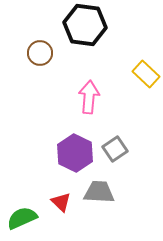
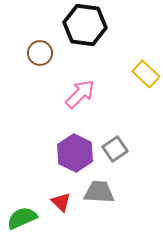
pink arrow: moved 9 px left, 3 px up; rotated 40 degrees clockwise
